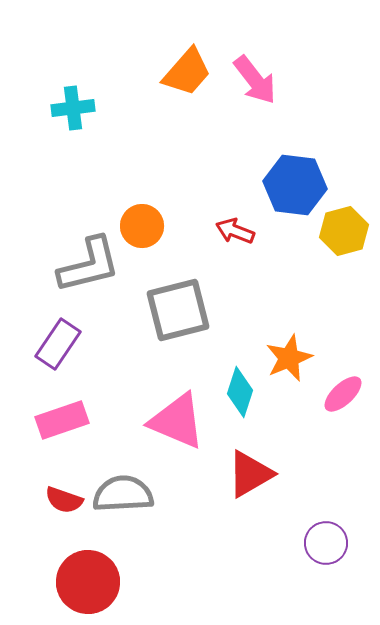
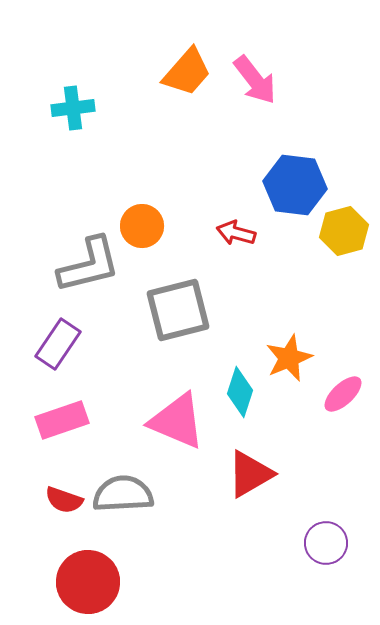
red arrow: moved 1 px right, 2 px down; rotated 6 degrees counterclockwise
